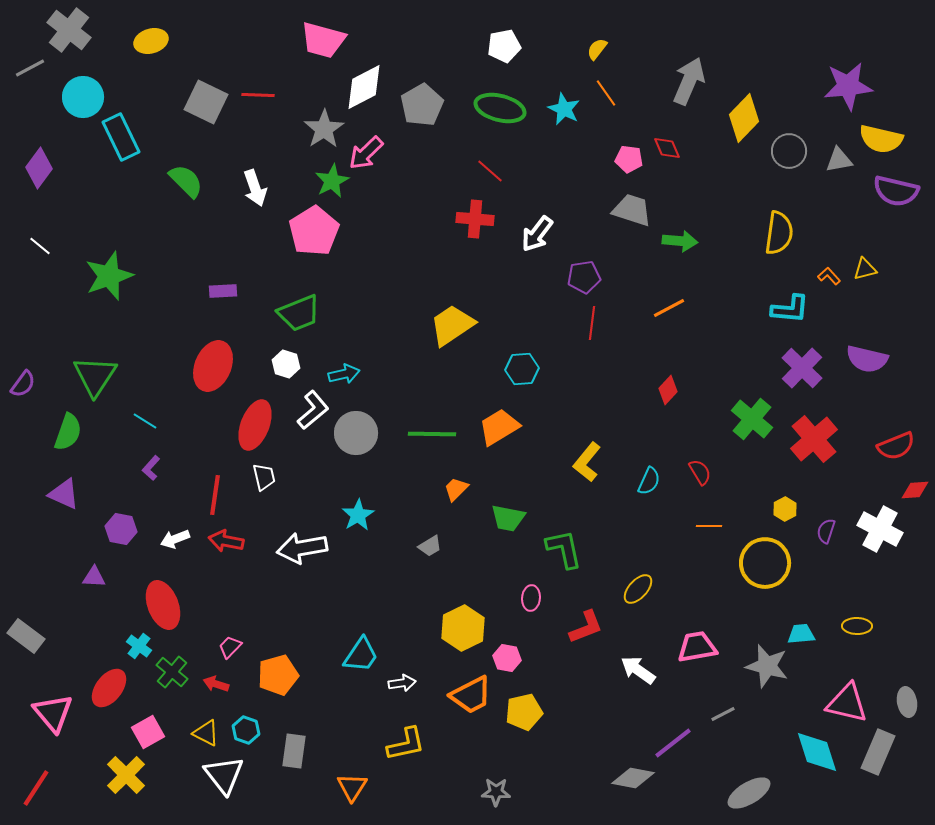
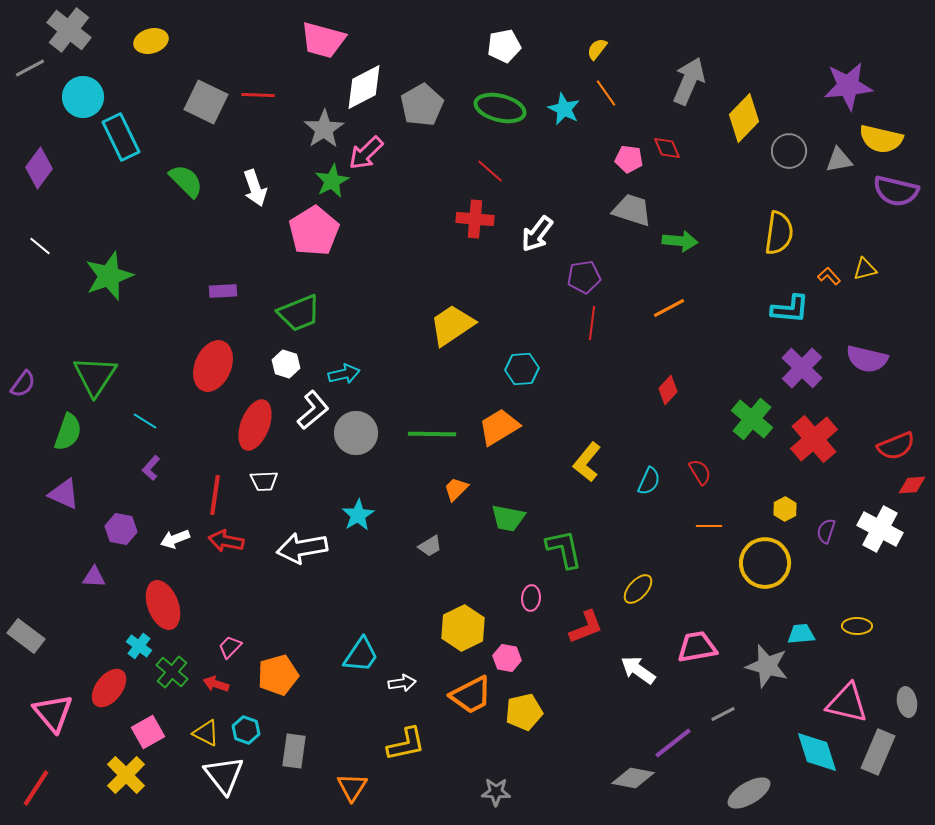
white trapezoid at (264, 477): moved 4 px down; rotated 100 degrees clockwise
red diamond at (915, 490): moved 3 px left, 5 px up
